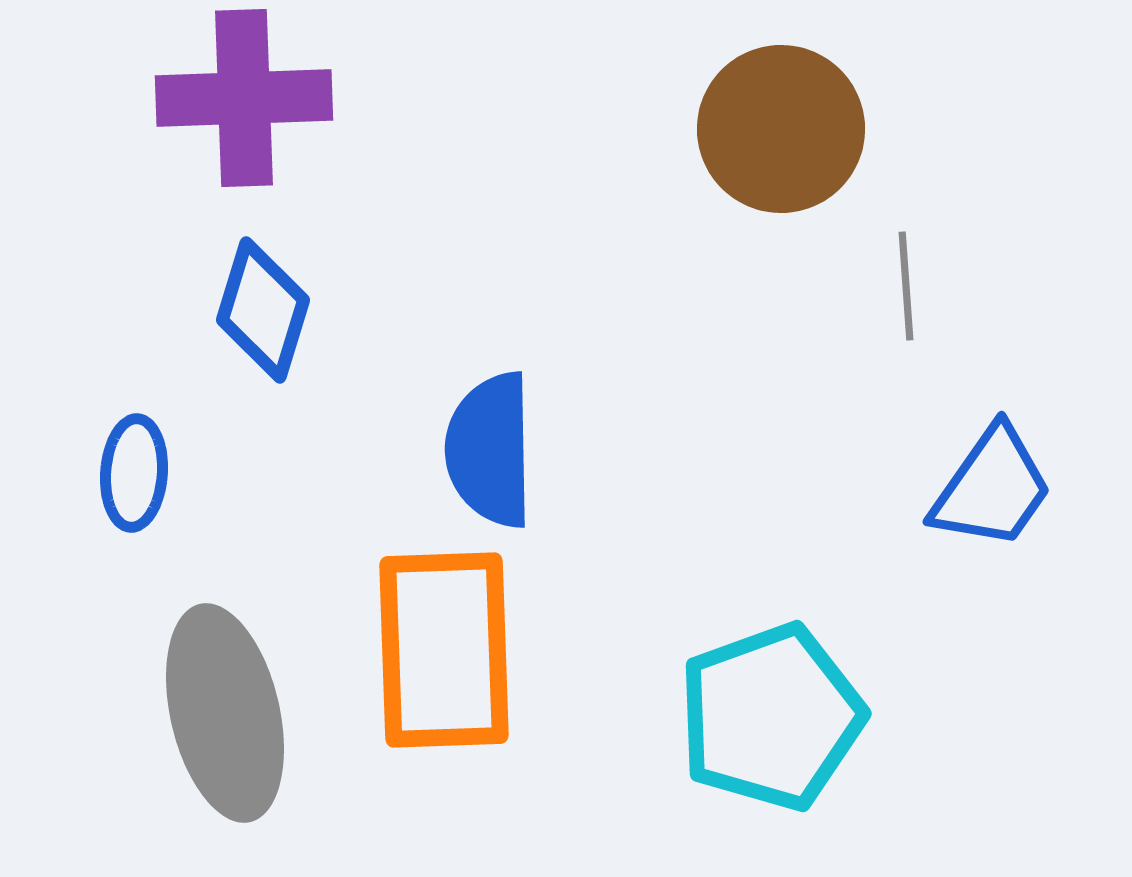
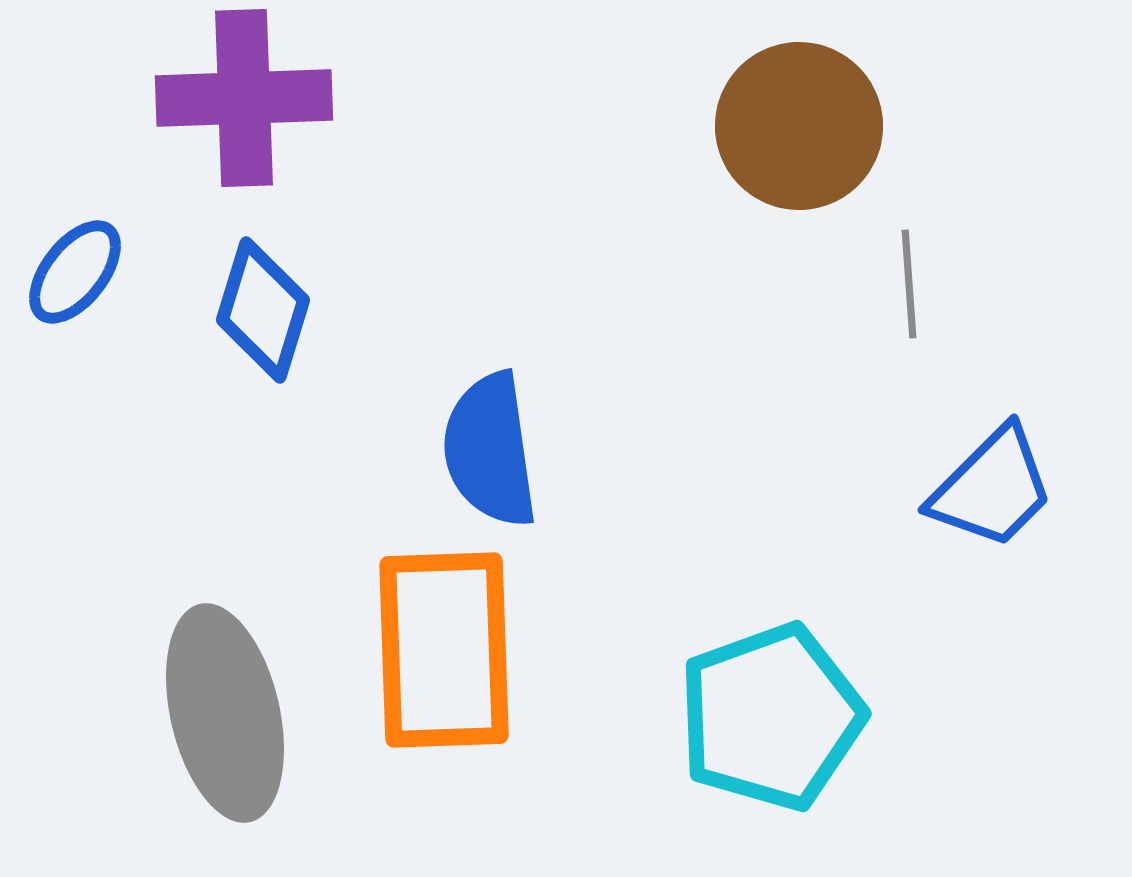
brown circle: moved 18 px right, 3 px up
gray line: moved 3 px right, 2 px up
blue semicircle: rotated 7 degrees counterclockwise
blue ellipse: moved 59 px left, 201 px up; rotated 34 degrees clockwise
blue trapezoid: rotated 10 degrees clockwise
